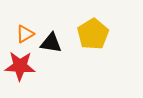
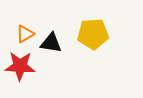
yellow pentagon: rotated 28 degrees clockwise
